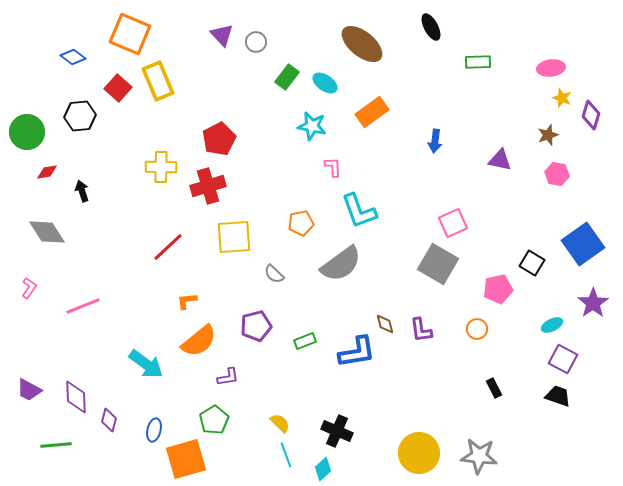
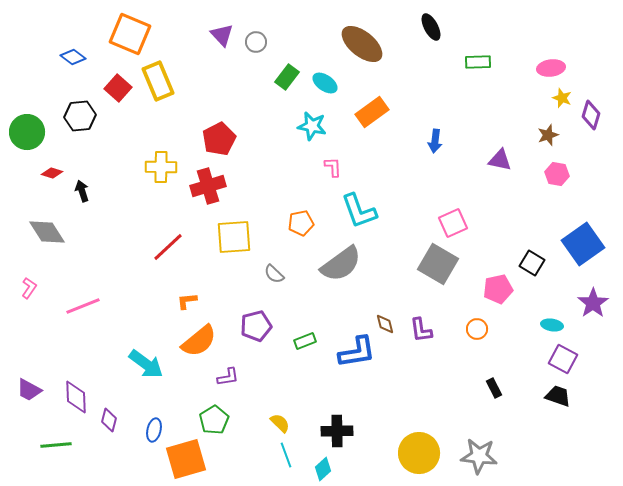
red diamond at (47, 172): moved 5 px right, 1 px down; rotated 25 degrees clockwise
cyan ellipse at (552, 325): rotated 35 degrees clockwise
black cross at (337, 431): rotated 24 degrees counterclockwise
